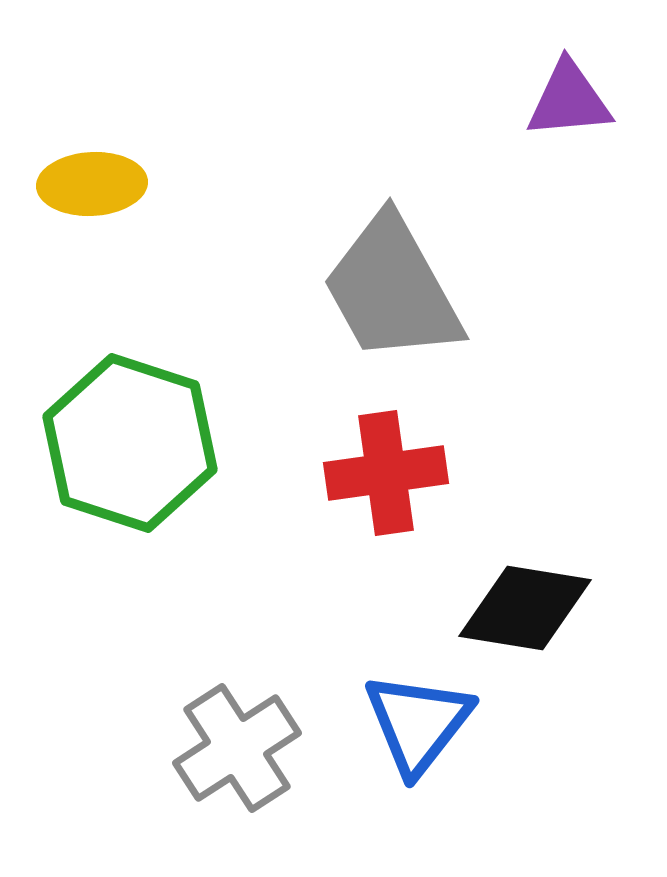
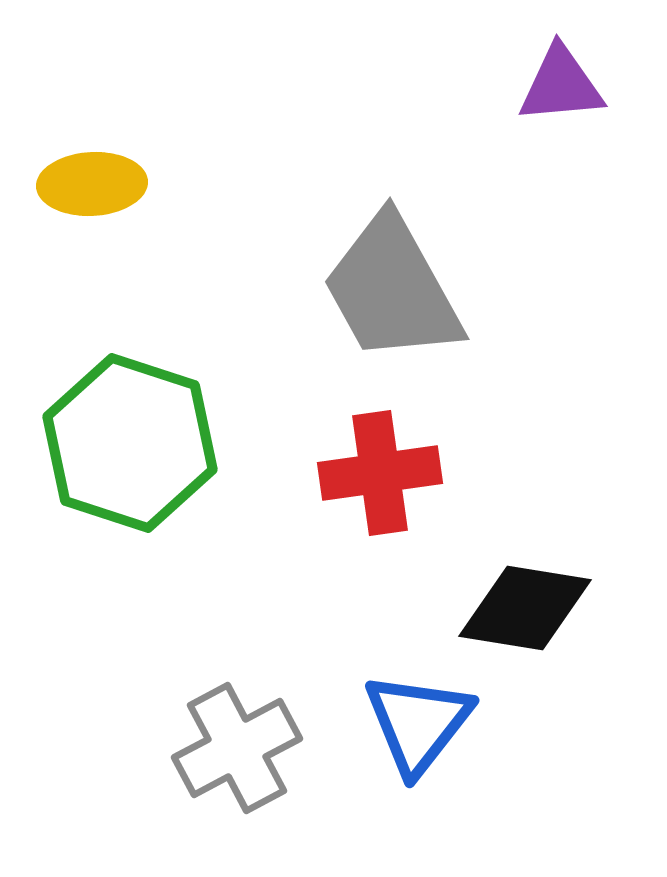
purple triangle: moved 8 px left, 15 px up
red cross: moved 6 px left
gray cross: rotated 5 degrees clockwise
